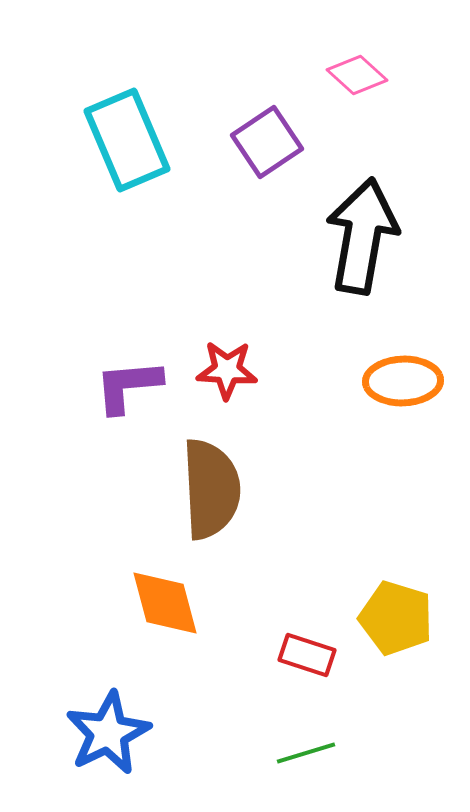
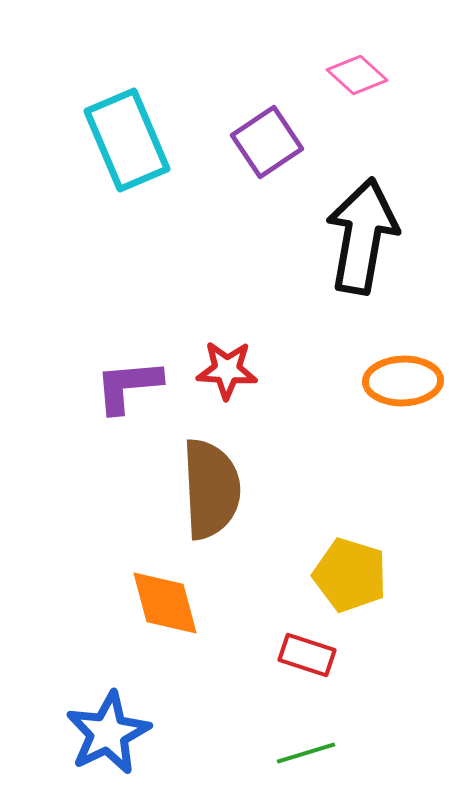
yellow pentagon: moved 46 px left, 43 px up
